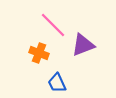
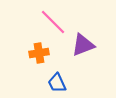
pink line: moved 3 px up
orange cross: rotated 30 degrees counterclockwise
